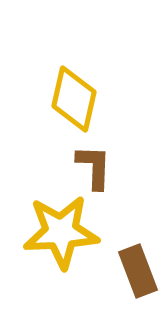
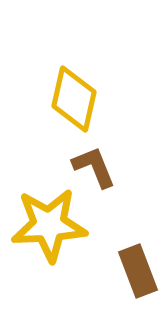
brown L-shape: rotated 24 degrees counterclockwise
yellow star: moved 12 px left, 7 px up
